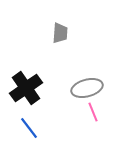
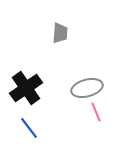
pink line: moved 3 px right
